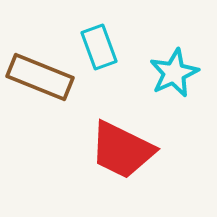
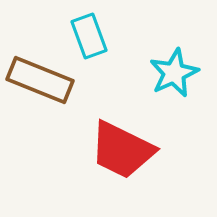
cyan rectangle: moved 10 px left, 11 px up
brown rectangle: moved 3 px down
